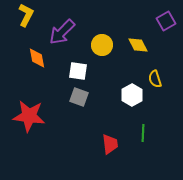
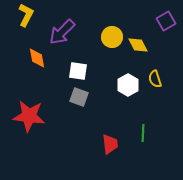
yellow circle: moved 10 px right, 8 px up
white hexagon: moved 4 px left, 10 px up
